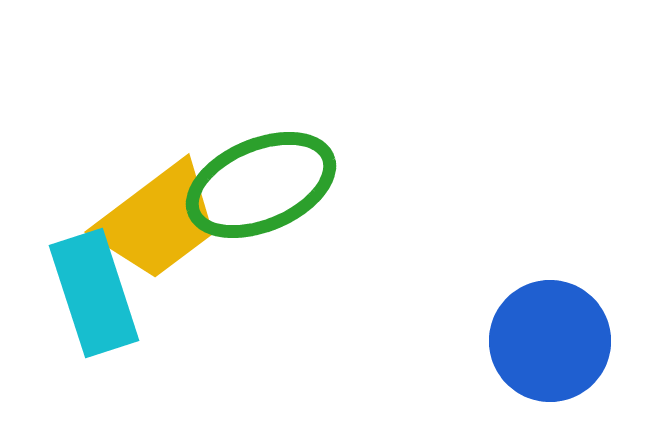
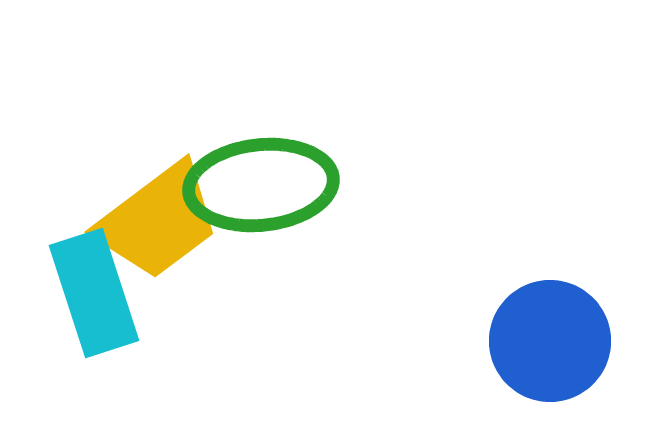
green ellipse: rotated 17 degrees clockwise
